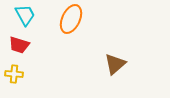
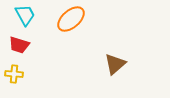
orange ellipse: rotated 24 degrees clockwise
